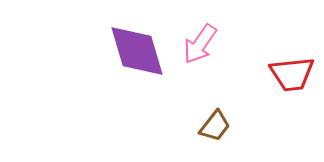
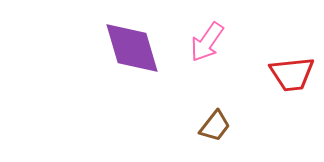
pink arrow: moved 7 px right, 2 px up
purple diamond: moved 5 px left, 3 px up
